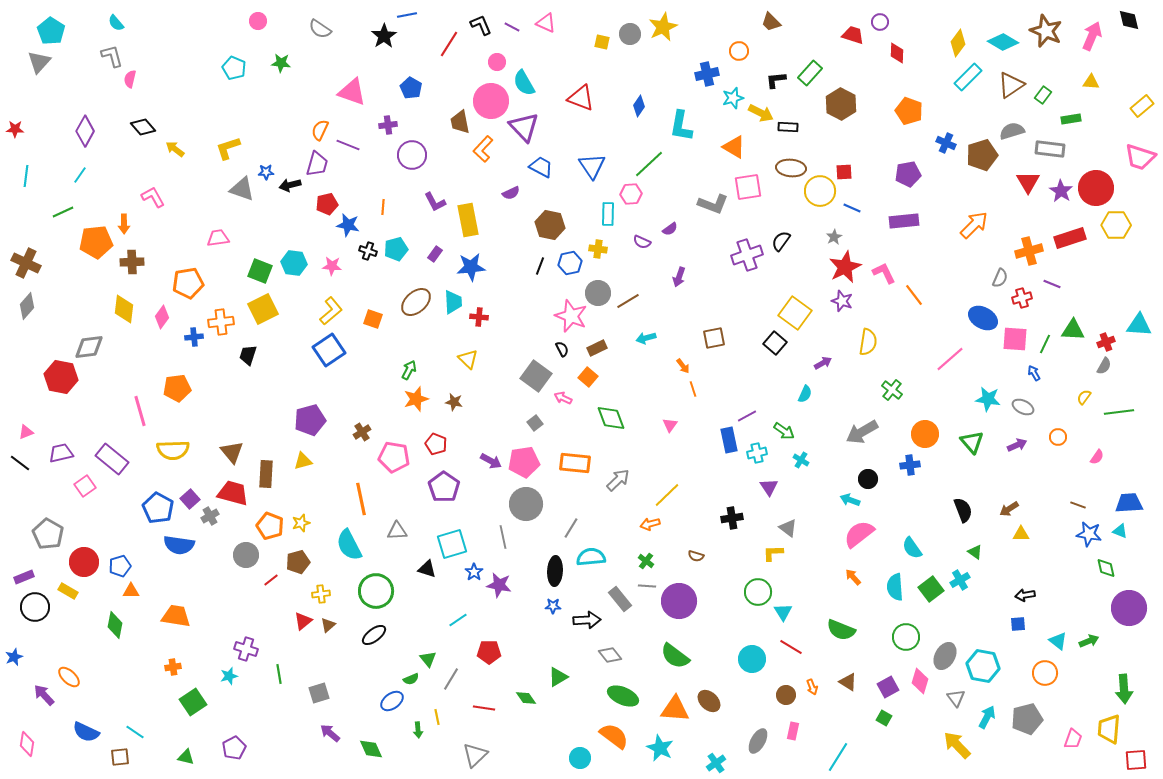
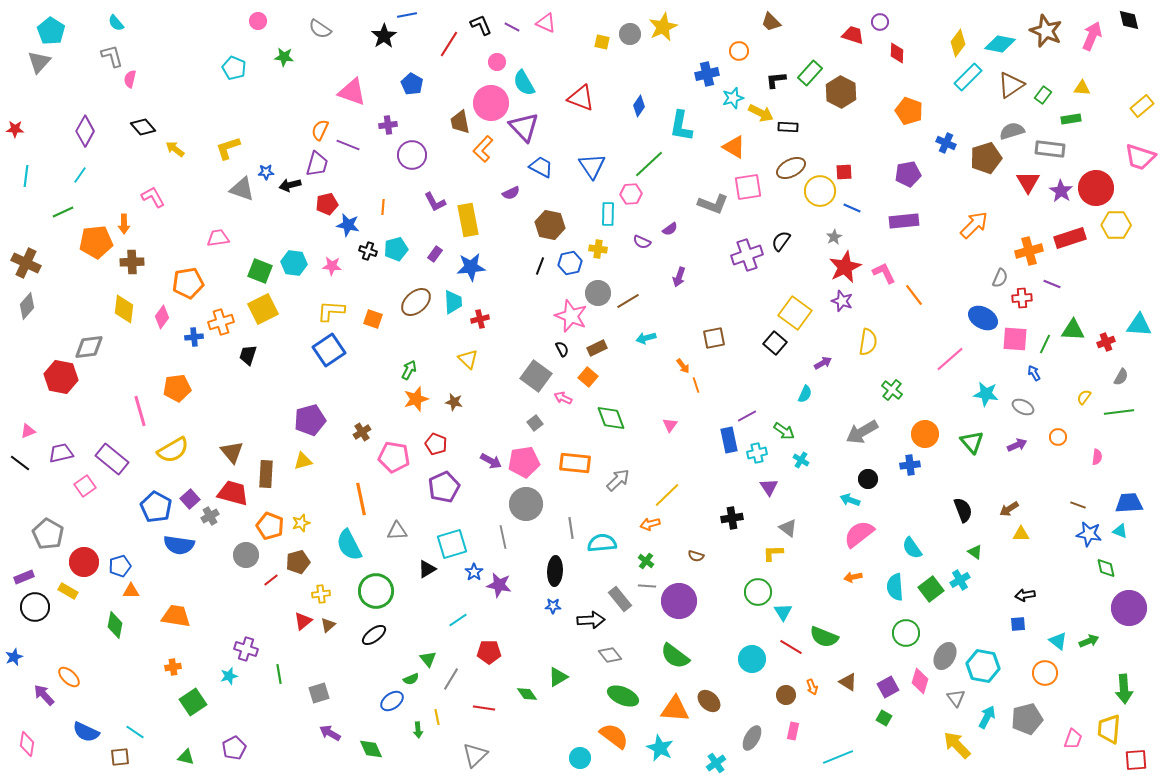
cyan diamond at (1003, 42): moved 3 px left, 2 px down; rotated 20 degrees counterclockwise
green star at (281, 63): moved 3 px right, 6 px up
yellow triangle at (1091, 82): moved 9 px left, 6 px down
blue pentagon at (411, 88): moved 1 px right, 4 px up
pink circle at (491, 101): moved 2 px down
brown hexagon at (841, 104): moved 12 px up
brown pentagon at (982, 155): moved 4 px right, 3 px down
brown ellipse at (791, 168): rotated 32 degrees counterclockwise
red cross at (1022, 298): rotated 12 degrees clockwise
yellow L-shape at (331, 311): rotated 136 degrees counterclockwise
red cross at (479, 317): moved 1 px right, 2 px down; rotated 18 degrees counterclockwise
orange cross at (221, 322): rotated 10 degrees counterclockwise
gray semicircle at (1104, 366): moved 17 px right, 11 px down
orange line at (693, 389): moved 3 px right, 4 px up
cyan star at (988, 399): moved 2 px left, 5 px up
pink triangle at (26, 432): moved 2 px right, 1 px up
yellow semicircle at (173, 450): rotated 28 degrees counterclockwise
pink semicircle at (1097, 457): rotated 28 degrees counterclockwise
purple pentagon at (444, 487): rotated 12 degrees clockwise
blue pentagon at (158, 508): moved 2 px left, 1 px up
gray line at (571, 528): rotated 40 degrees counterclockwise
cyan semicircle at (591, 557): moved 11 px right, 14 px up
black triangle at (427, 569): rotated 48 degrees counterclockwise
orange arrow at (853, 577): rotated 60 degrees counterclockwise
black arrow at (587, 620): moved 4 px right
green semicircle at (841, 630): moved 17 px left, 7 px down
green circle at (906, 637): moved 4 px up
green diamond at (526, 698): moved 1 px right, 4 px up
purple arrow at (330, 733): rotated 10 degrees counterclockwise
gray ellipse at (758, 741): moved 6 px left, 3 px up
cyan line at (838, 757): rotated 36 degrees clockwise
